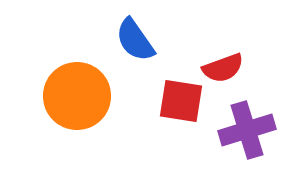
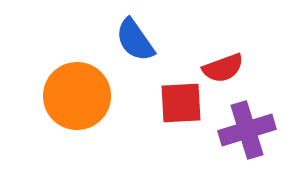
red square: moved 2 px down; rotated 12 degrees counterclockwise
